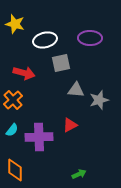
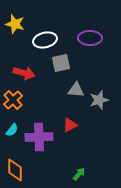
green arrow: rotated 24 degrees counterclockwise
